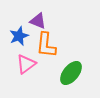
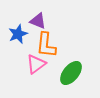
blue star: moved 1 px left, 2 px up
pink triangle: moved 10 px right
